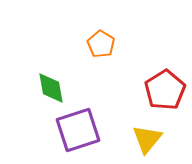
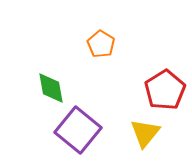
purple square: rotated 33 degrees counterclockwise
yellow triangle: moved 2 px left, 6 px up
